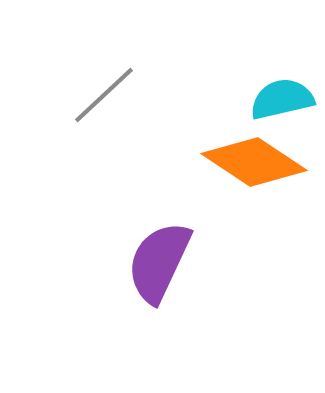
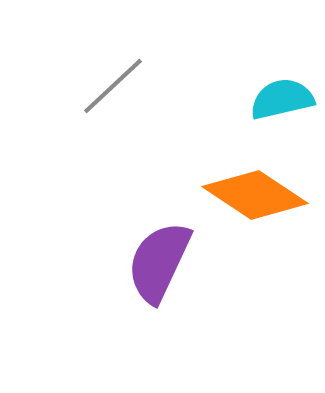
gray line: moved 9 px right, 9 px up
orange diamond: moved 1 px right, 33 px down
